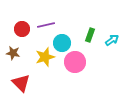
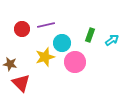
brown star: moved 3 px left, 11 px down
